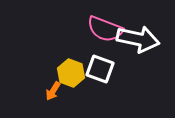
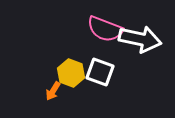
white arrow: moved 2 px right
white square: moved 3 px down
